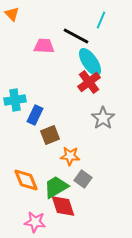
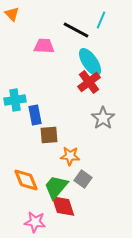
black line: moved 6 px up
blue rectangle: rotated 36 degrees counterclockwise
brown square: moved 1 px left; rotated 18 degrees clockwise
green trapezoid: rotated 20 degrees counterclockwise
